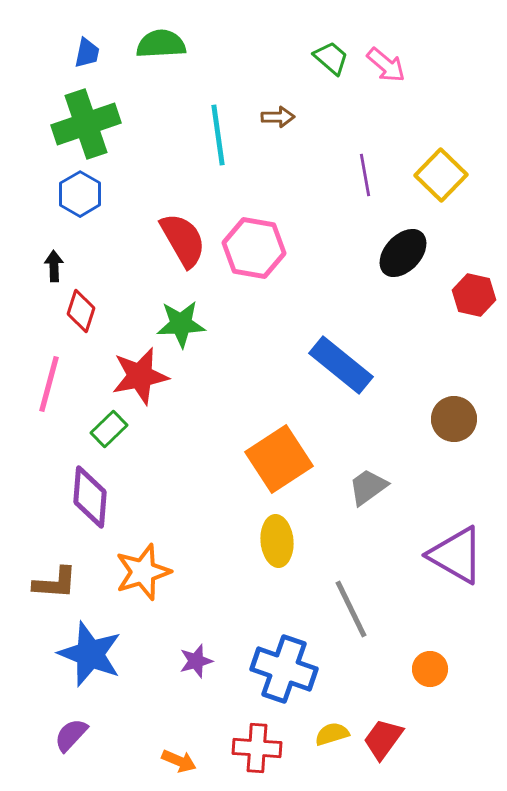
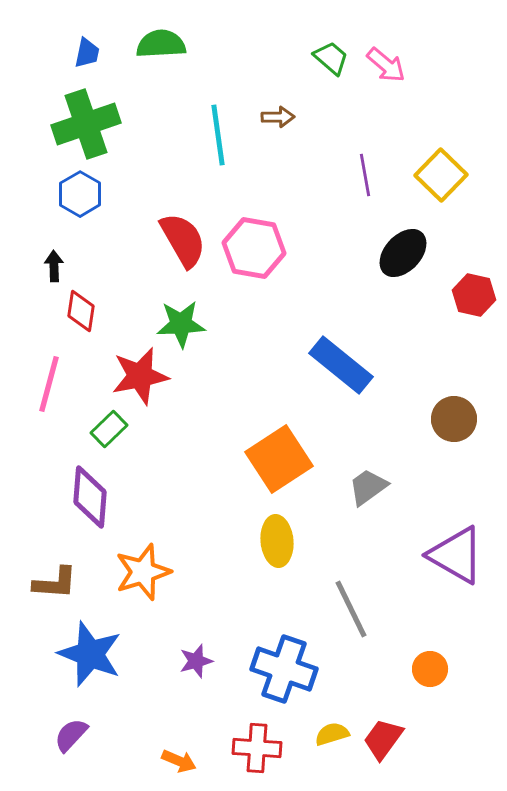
red diamond: rotated 9 degrees counterclockwise
